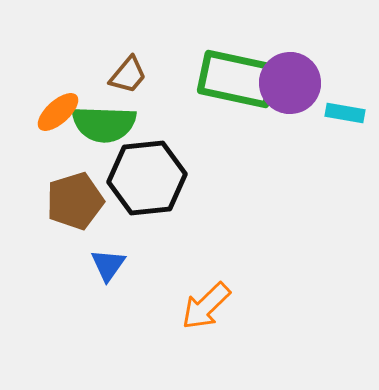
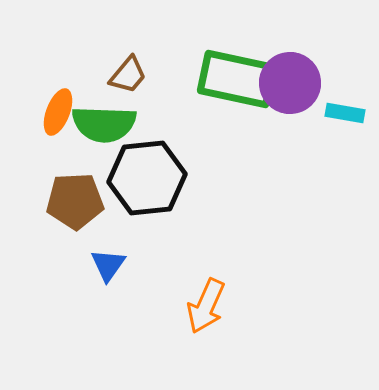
orange ellipse: rotated 27 degrees counterclockwise
brown pentagon: rotated 14 degrees clockwise
orange arrow: rotated 22 degrees counterclockwise
